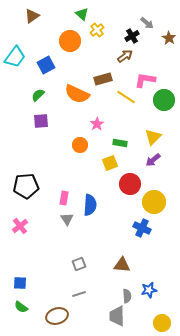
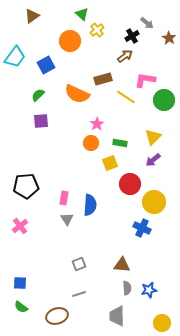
orange circle at (80, 145): moved 11 px right, 2 px up
gray semicircle at (127, 296): moved 8 px up
